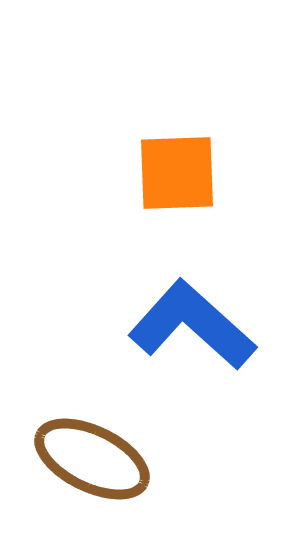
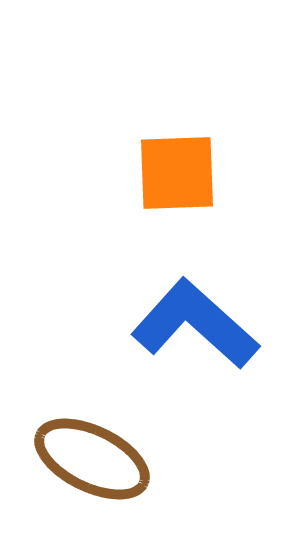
blue L-shape: moved 3 px right, 1 px up
